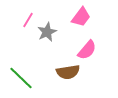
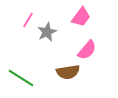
green line: rotated 12 degrees counterclockwise
